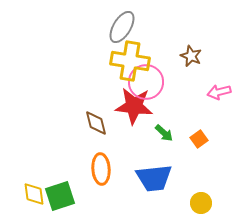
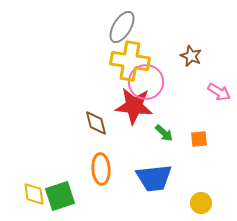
pink arrow: rotated 135 degrees counterclockwise
orange square: rotated 30 degrees clockwise
